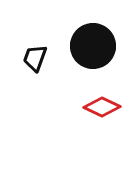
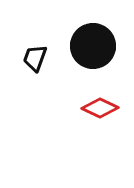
red diamond: moved 2 px left, 1 px down
